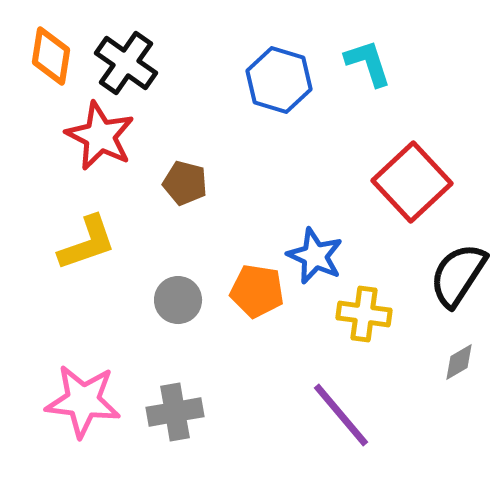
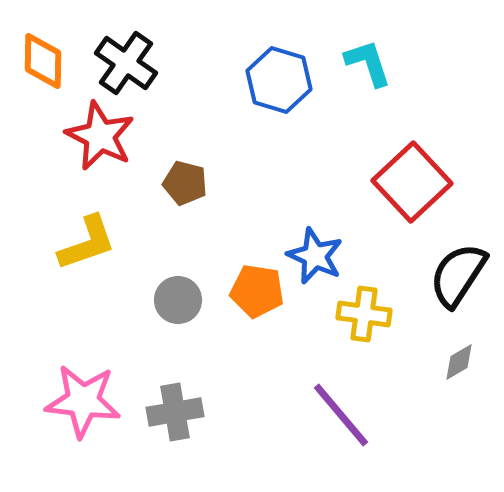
orange diamond: moved 8 px left, 5 px down; rotated 8 degrees counterclockwise
